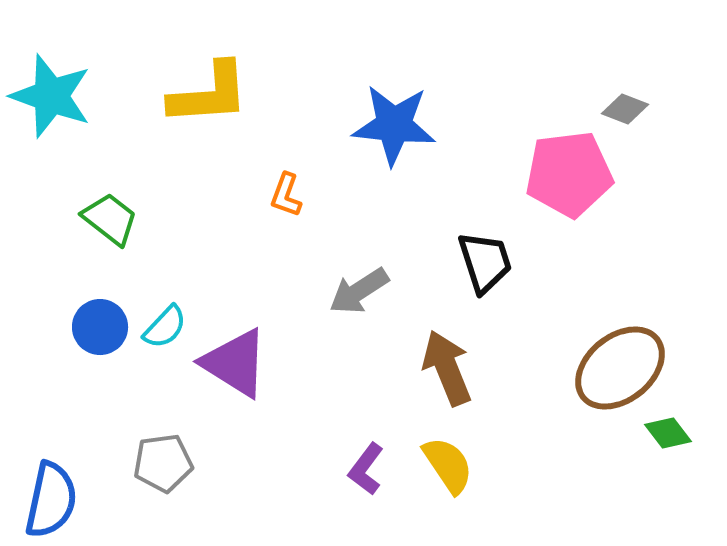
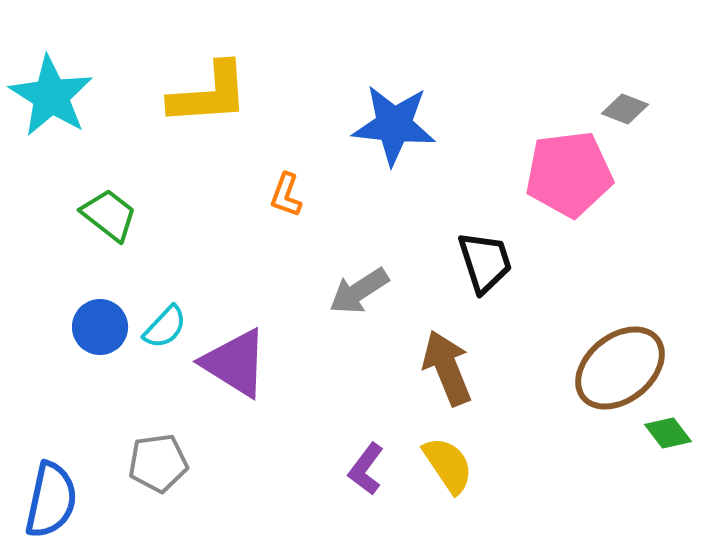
cyan star: rotated 12 degrees clockwise
green trapezoid: moved 1 px left, 4 px up
gray pentagon: moved 5 px left
